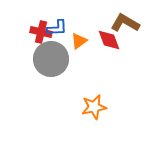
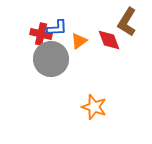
brown L-shape: moved 2 px right, 1 px up; rotated 88 degrees counterclockwise
red cross: moved 2 px down
orange star: rotated 30 degrees clockwise
